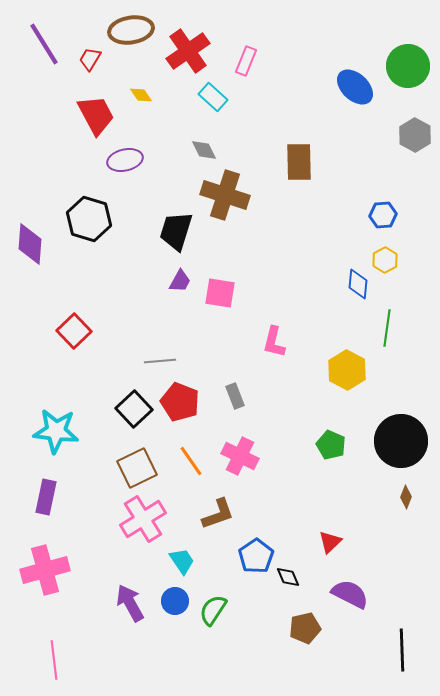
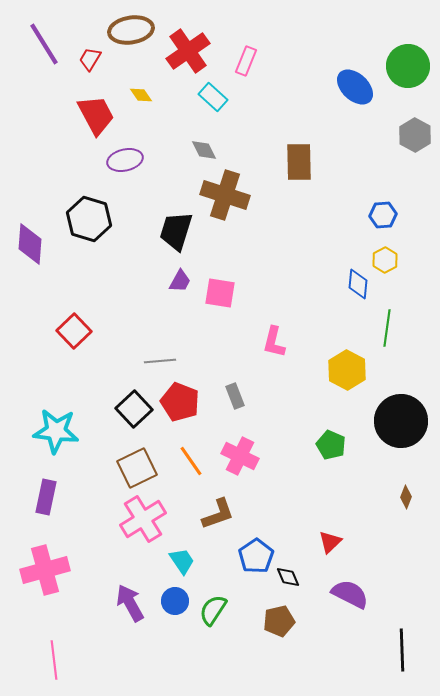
black circle at (401, 441): moved 20 px up
brown pentagon at (305, 628): moved 26 px left, 7 px up
